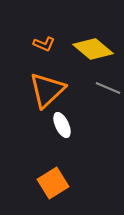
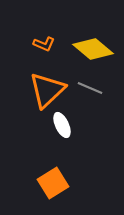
gray line: moved 18 px left
